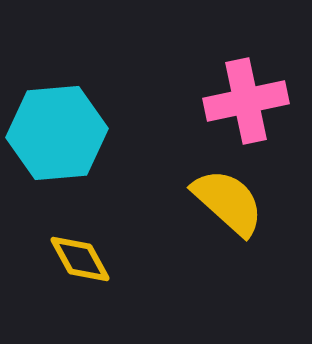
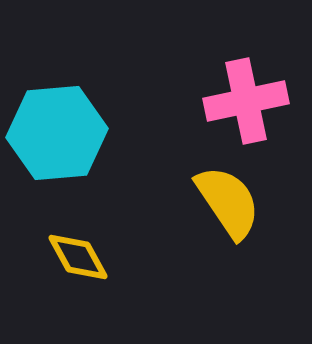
yellow semicircle: rotated 14 degrees clockwise
yellow diamond: moved 2 px left, 2 px up
